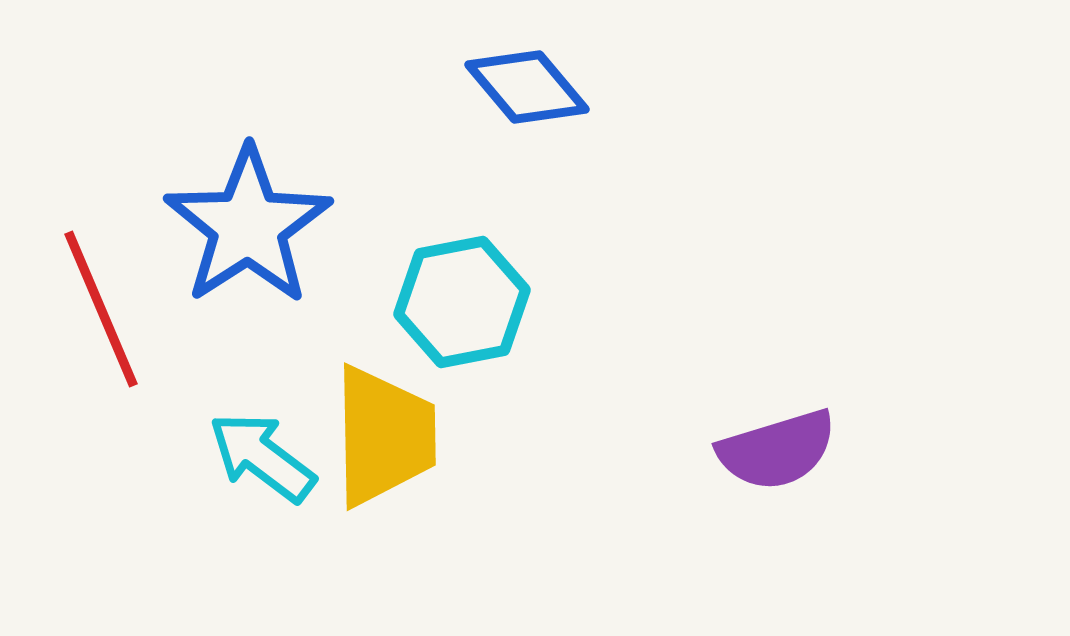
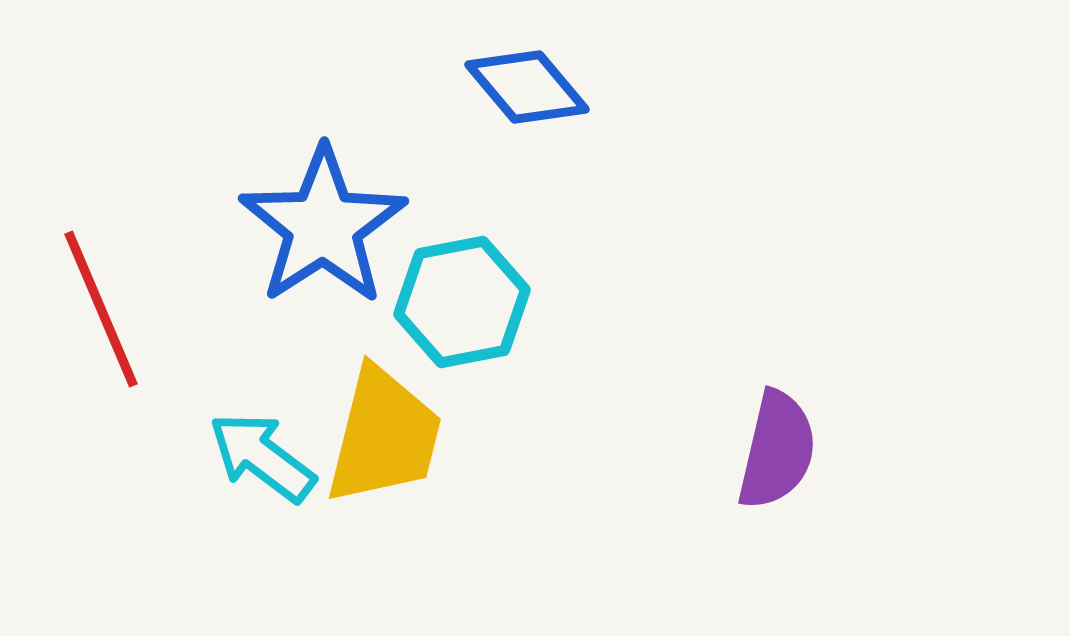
blue star: moved 75 px right
yellow trapezoid: rotated 15 degrees clockwise
purple semicircle: rotated 60 degrees counterclockwise
